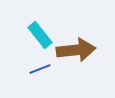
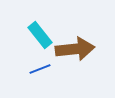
brown arrow: moved 1 px left, 1 px up
